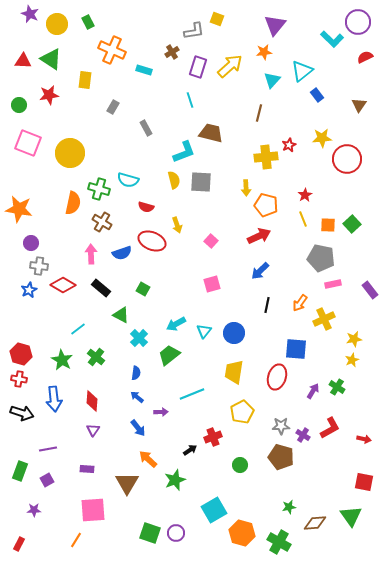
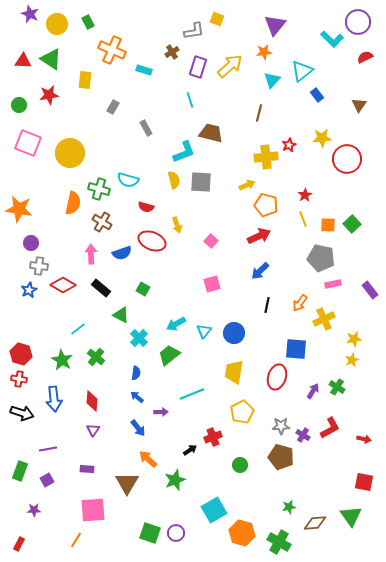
yellow arrow at (246, 188): moved 1 px right, 3 px up; rotated 112 degrees counterclockwise
